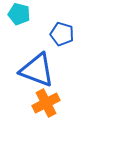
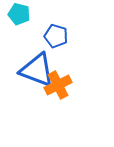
blue pentagon: moved 6 px left, 2 px down
orange cross: moved 12 px right, 18 px up
